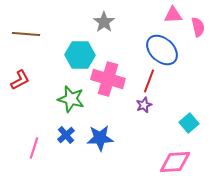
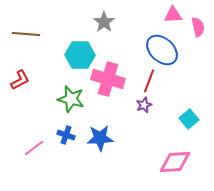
cyan square: moved 4 px up
blue cross: rotated 30 degrees counterclockwise
pink line: rotated 35 degrees clockwise
